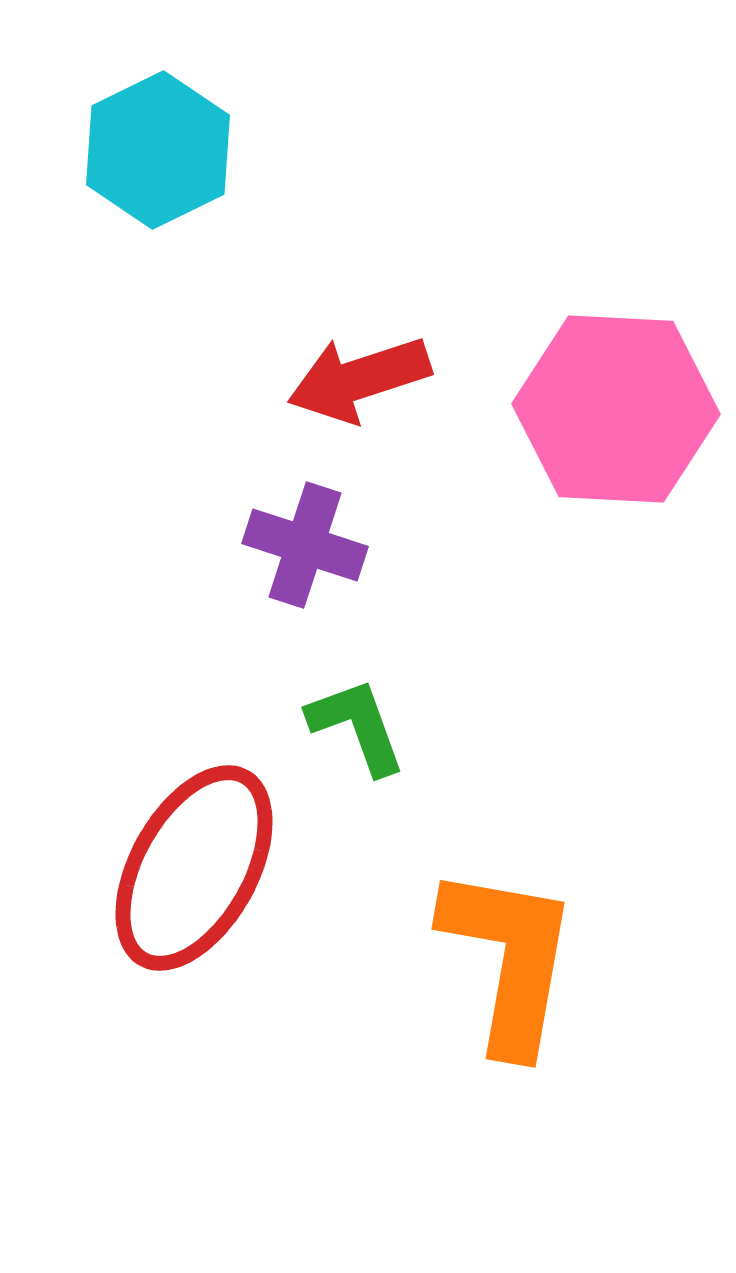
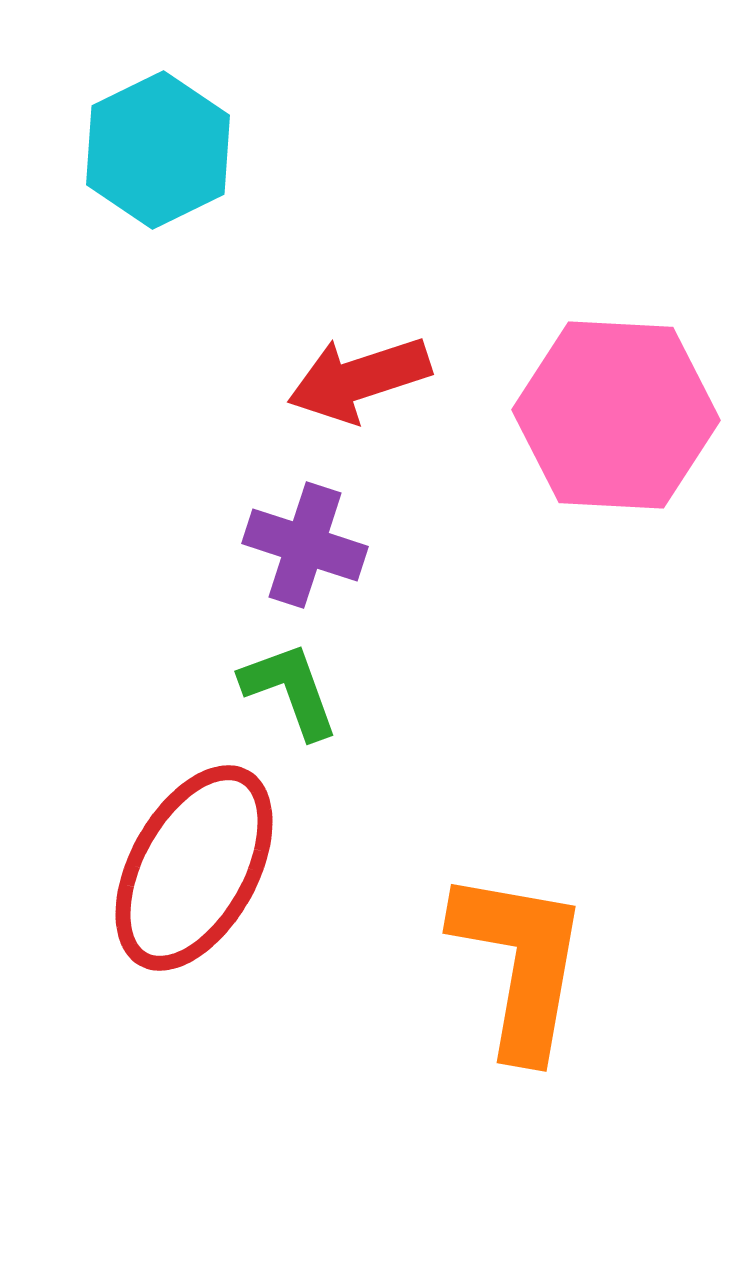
pink hexagon: moved 6 px down
green L-shape: moved 67 px left, 36 px up
orange L-shape: moved 11 px right, 4 px down
